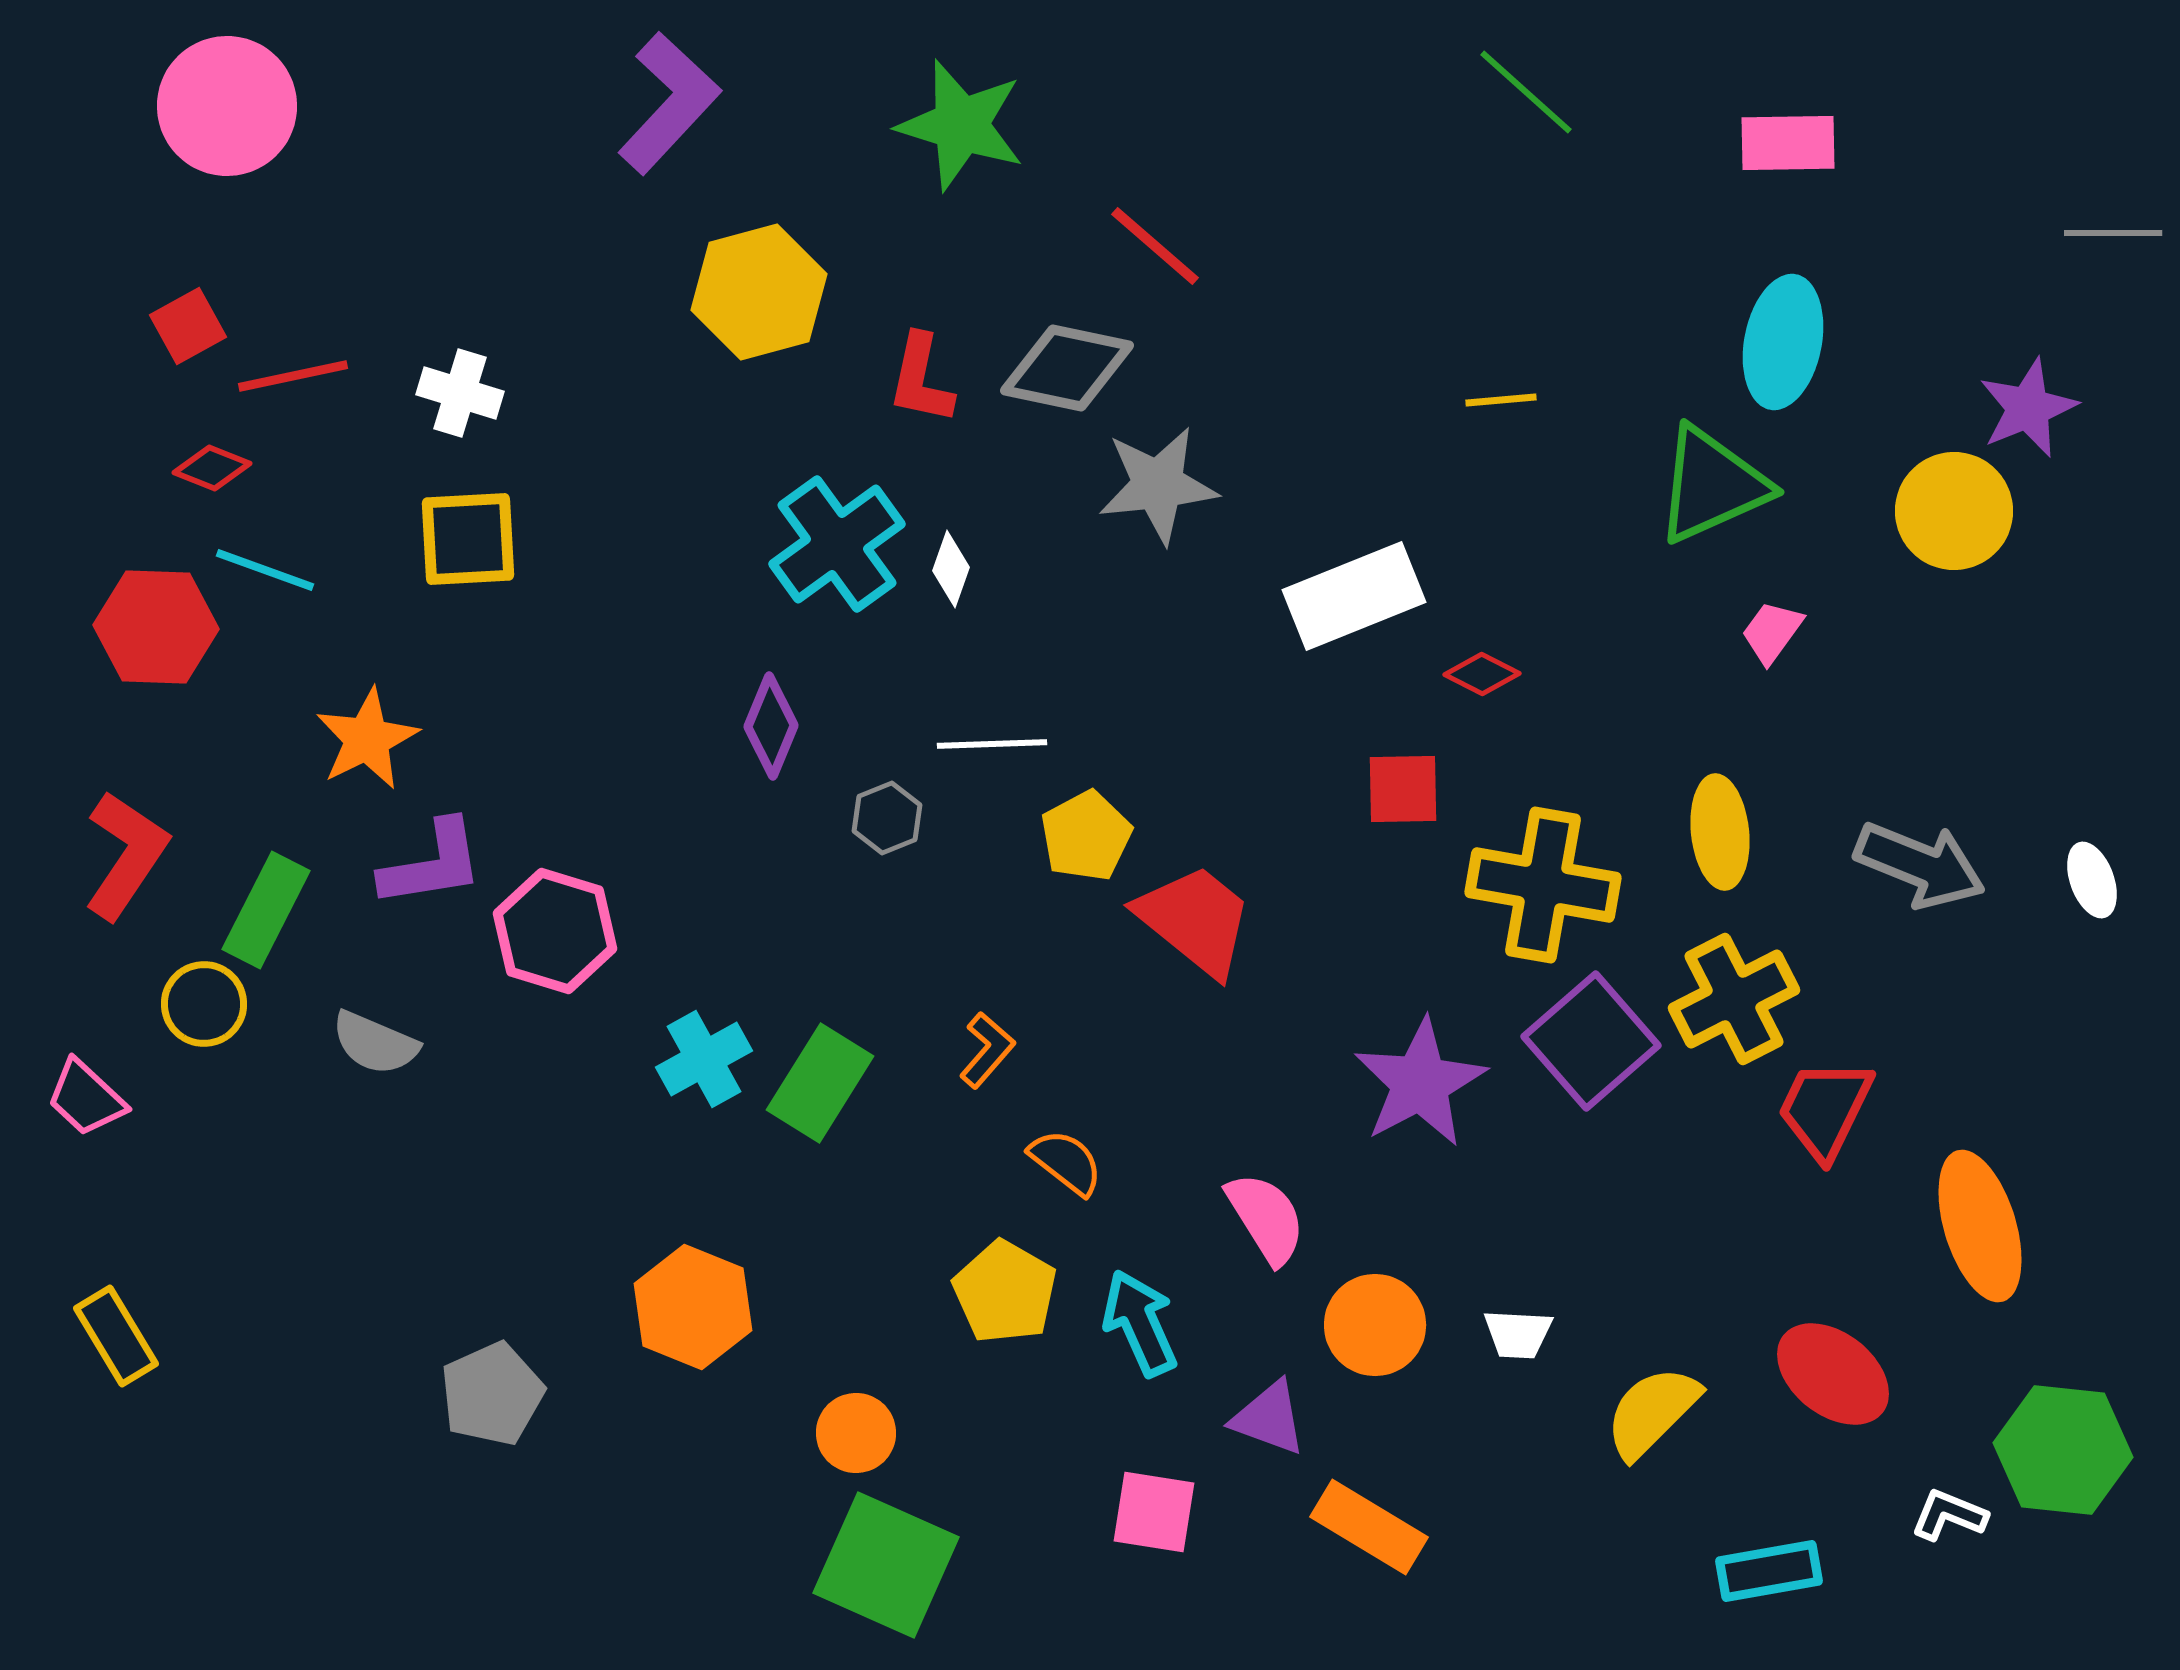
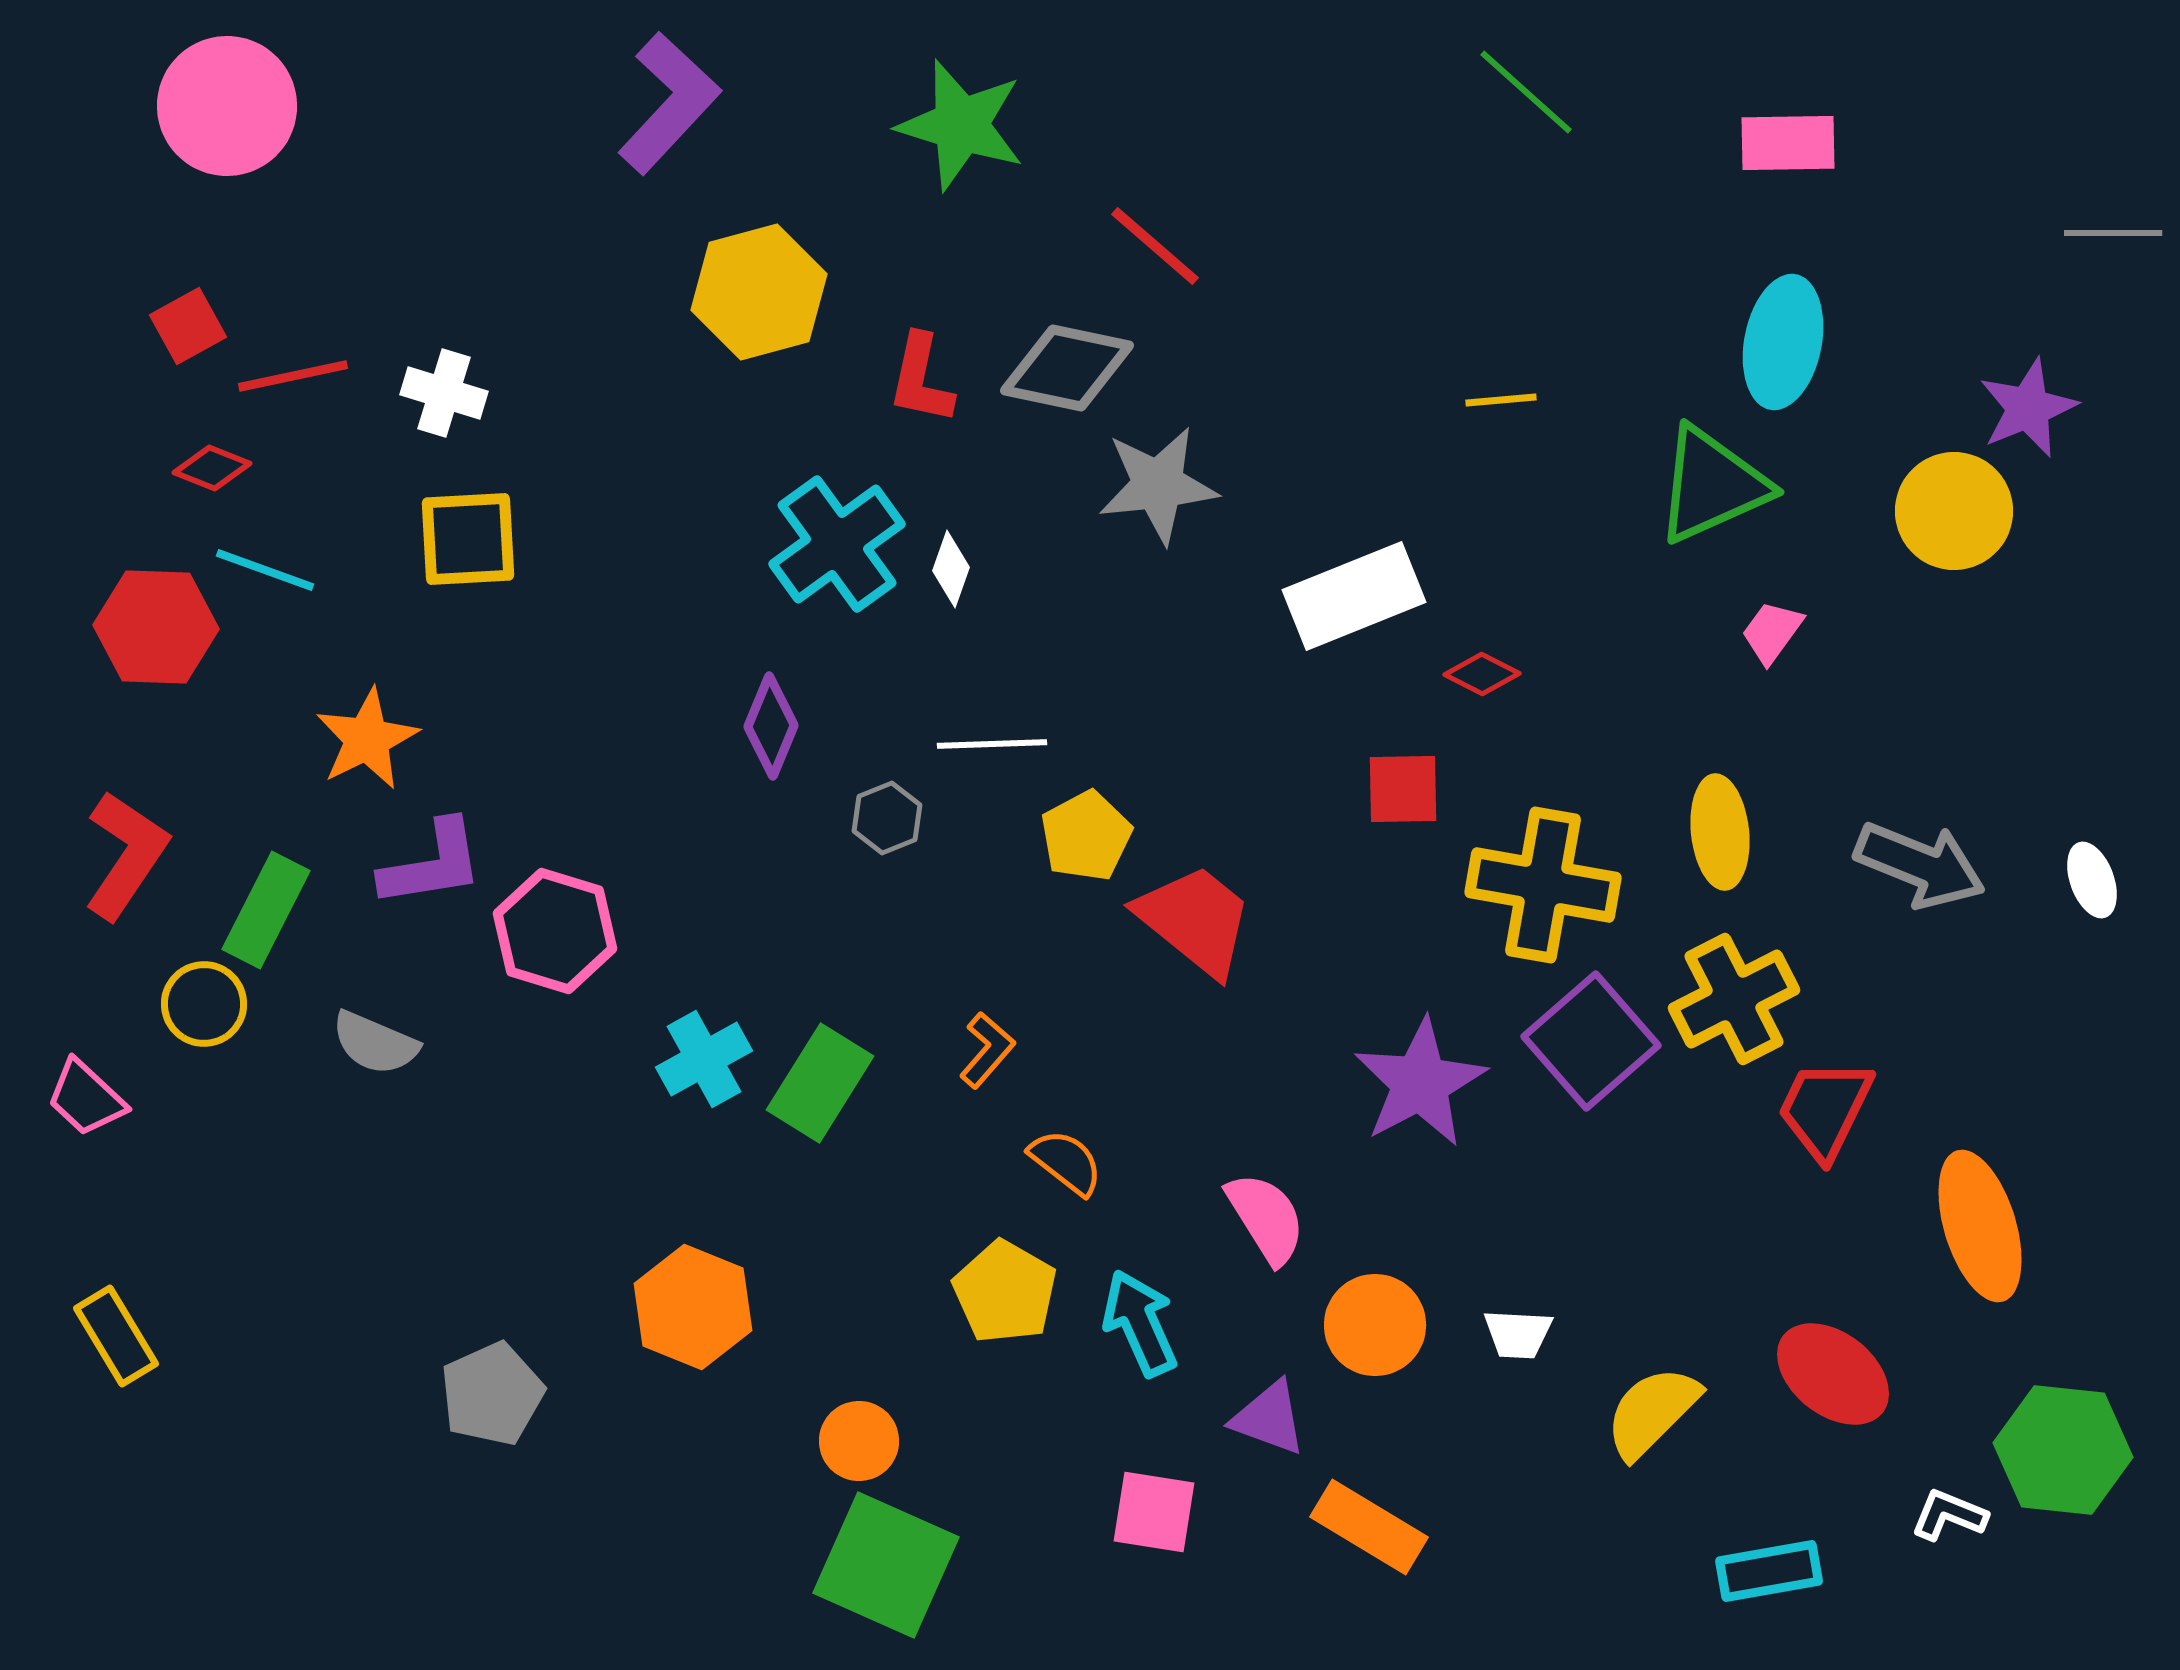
white cross at (460, 393): moved 16 px left
orange circle at (856, 1433): moved 3 px right, 8 px down
